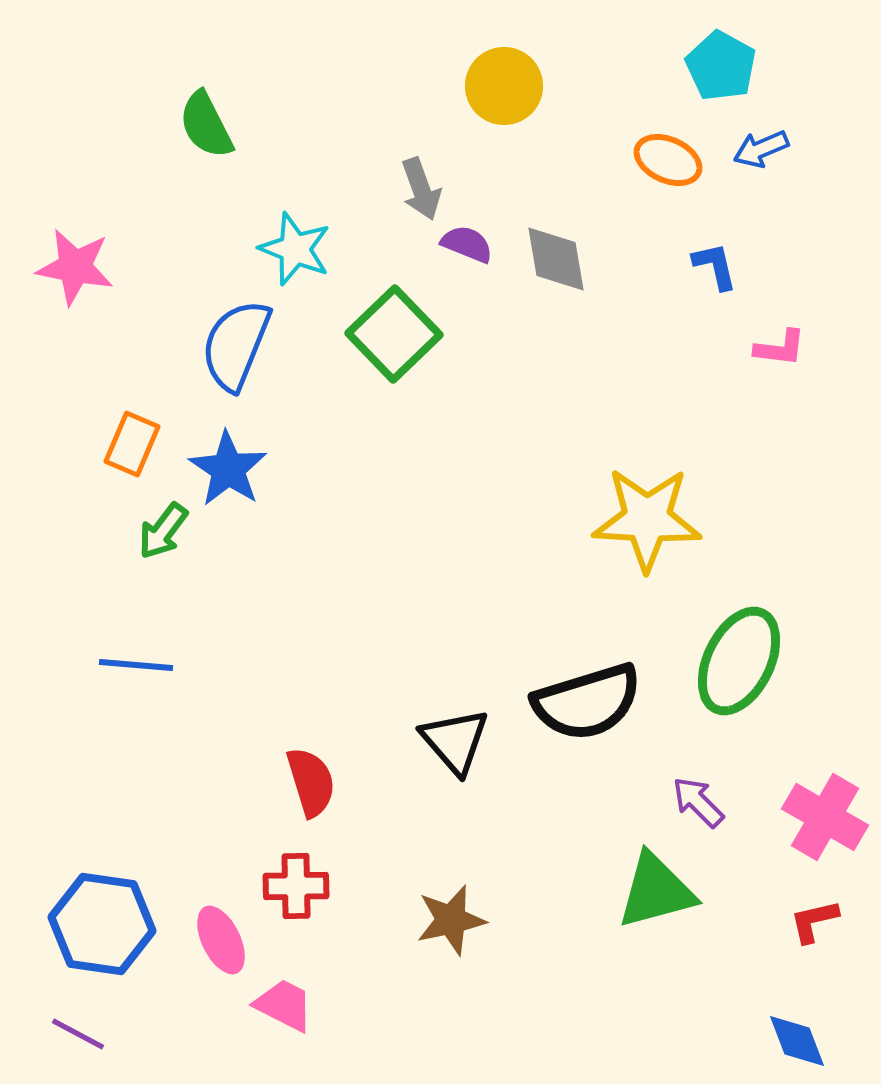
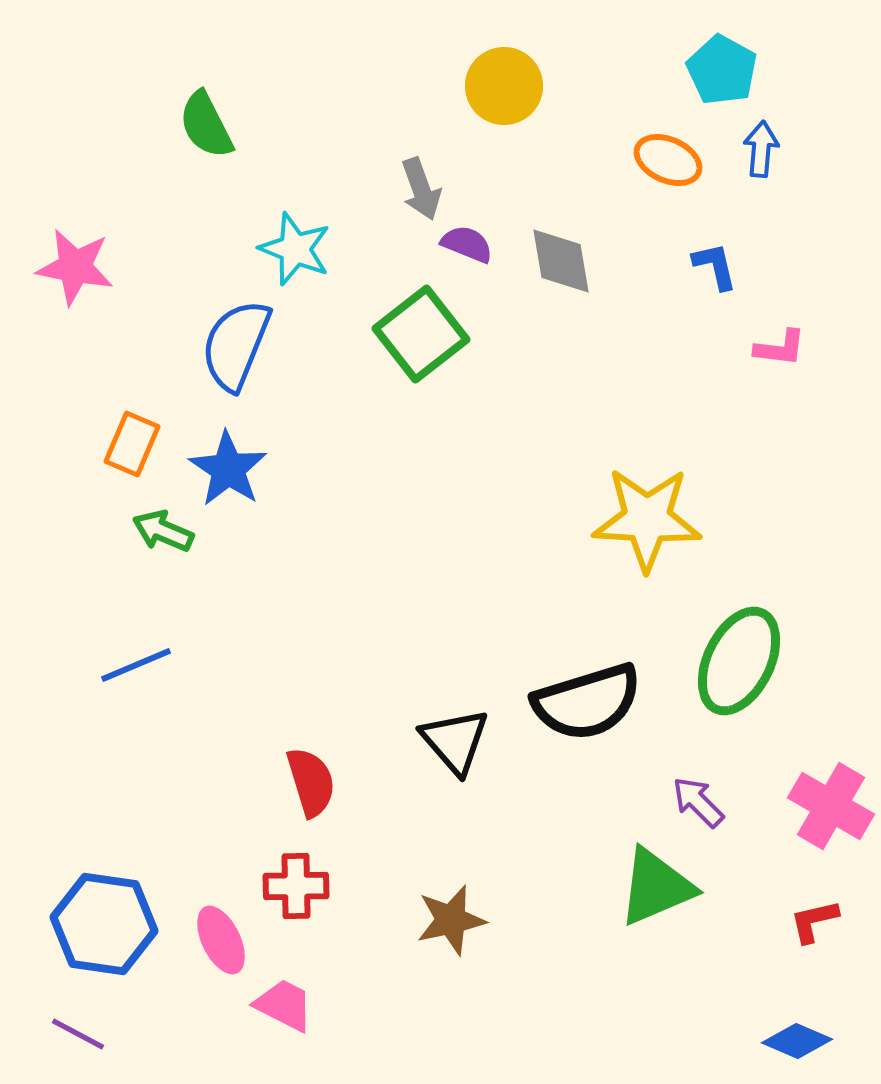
cyan pentagon: moved 1 px right, 4 px down
blue arrow: rotated 118 degrees clockwise
gray diamond: moved 5 px right, 2 px down
green square: moved 27 px right; rotated 6 degrees clockwise
green arrow: rotated 76 degrees clockwise
blue line: rotated 28 degrees counterclockwise
pink cross: moved 6 px right, 11 px up
green triangle: moved 4 px up; rotated 8 degrees counterclockwise
blue hexagon: moved 2 px right
blue diamond: rotated 46 degrees counterclockwise
